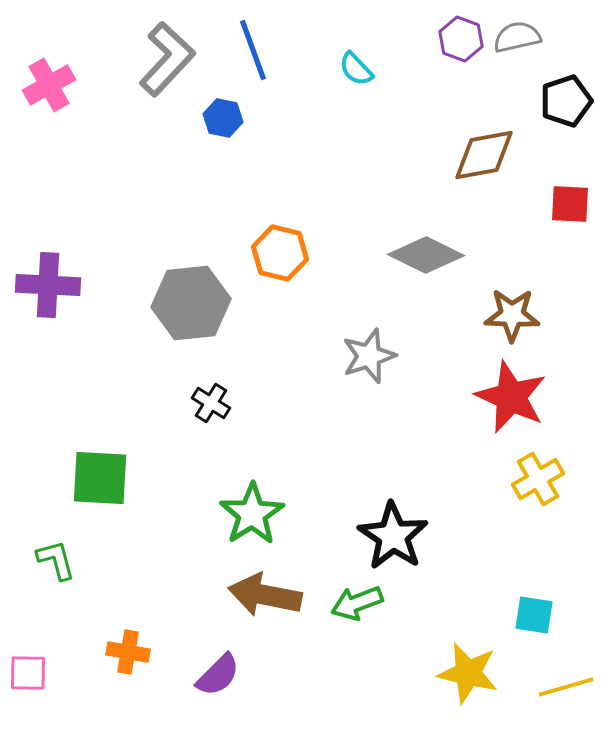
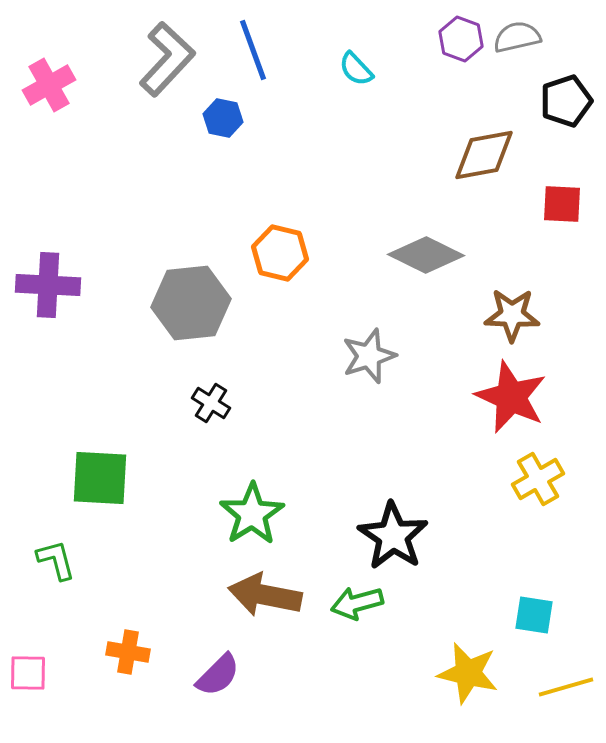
red square: moved 8 px left
green arrow: rotated 6 degrees clockwise
